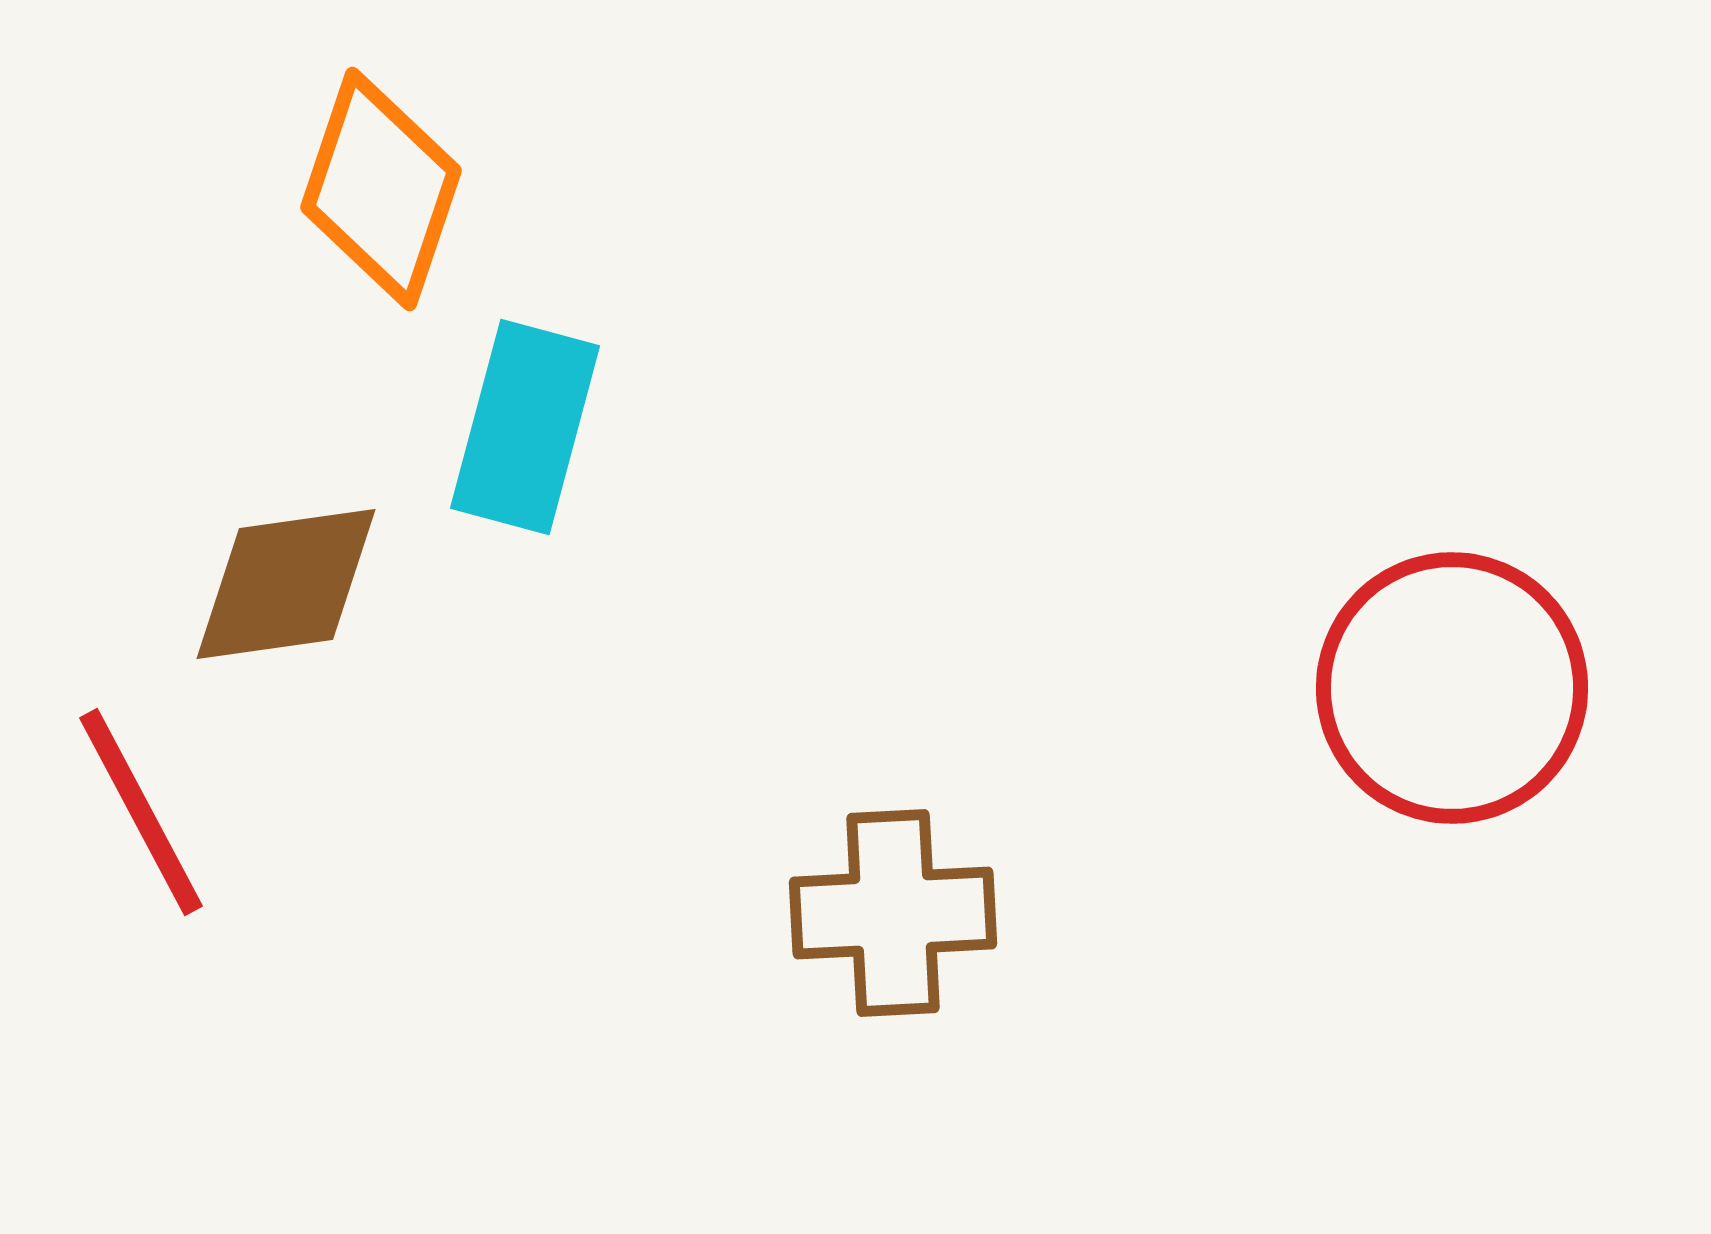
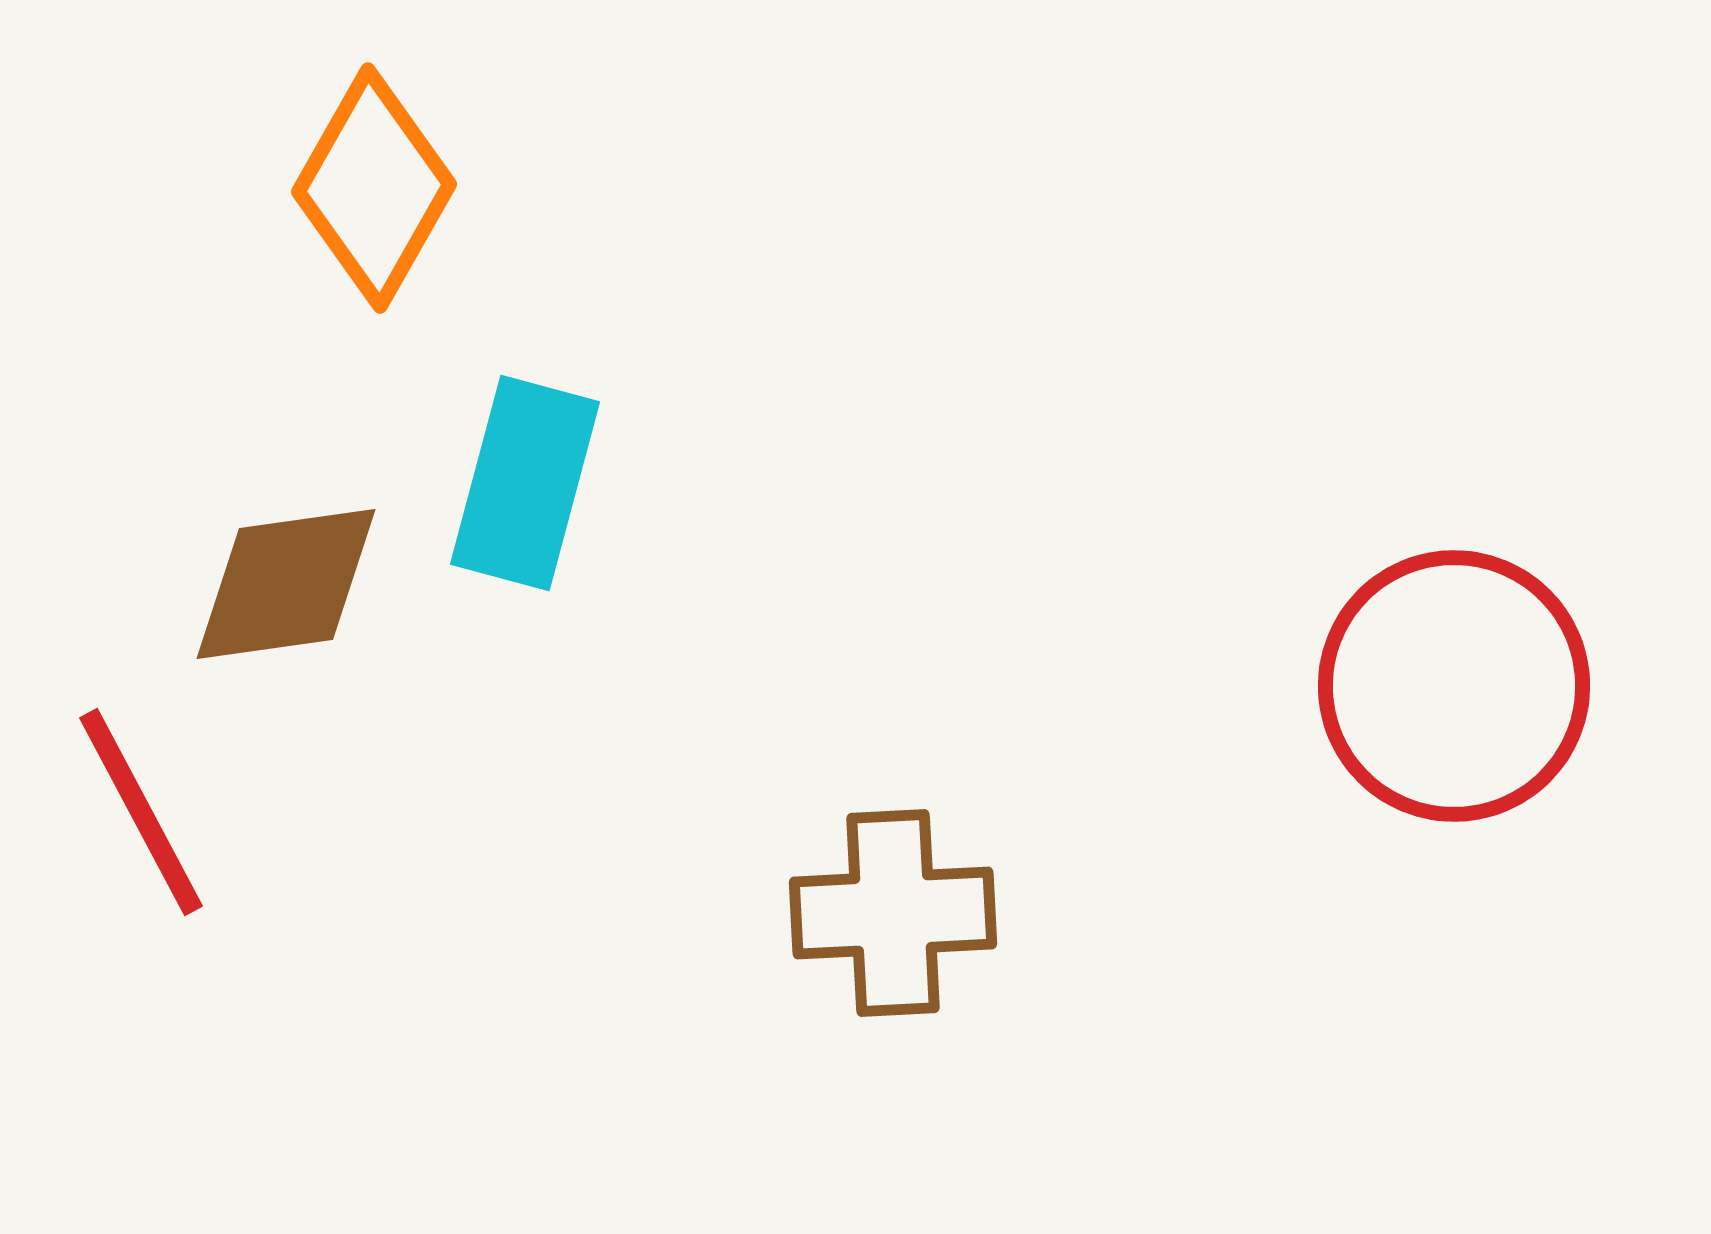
orange diamond: moved 7 px left, 1 px up; rotated 11 degrees clockwise
cyan rectangle: moved 56 px down
red circle: moved 2 px right, 2 px up
